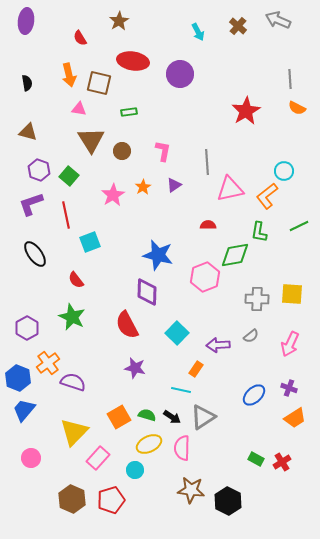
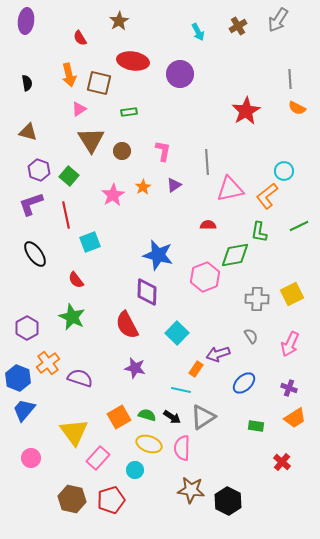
gray arrow at (278, 20): rotated 80 degrees counterclockwise
brown cross at (238, 26): rotated 18 degrees clockwise
pink triangle at (79, 109): rotated 42 degrees counterclockwise
yellow square at (292, 294): rotated 30 degrees counterclockwise
gray semicircle at (251, 336): rotated 84 degrees counterclockwise
purple arrow at (218, 345): moved 9 px down; rotated 15 degrees counterclockwise
purple semicircle at (73, 382): moved 7 px right, 4 px up
blue ellipse at (254, 395): moved 10 px left, 12 px up
yellow triangle at (74, 432): rotated 20 degrees counterclockwise
yellow ellipse at (149, 444): rotated 45 degrees clockwise
green rectangle at (256, 459): moved 33 px up; rotated 21 degrees counterclockwise
red cross at (282, 462): rotated 18 degrees counterclockwise
brown hexagon at (72, 499): rotated 12 degrees counterclockwise
